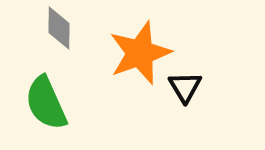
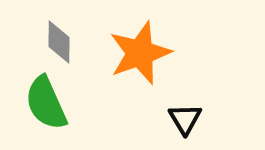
gray diamond: moved 14 px down
black triangle: moved 32 px down
